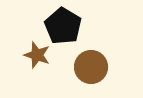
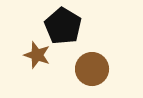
brown circle: moved 1 px right, 2 px down
